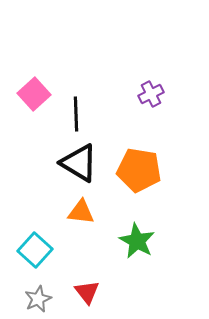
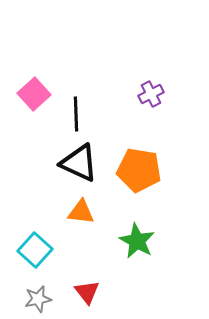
black triangle: rotated 6 degrees counterclockwise
gray star: rotated 12 degrees clockwise
